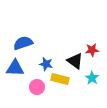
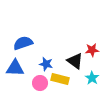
pink circle: moved 3 px right, 4 px up
